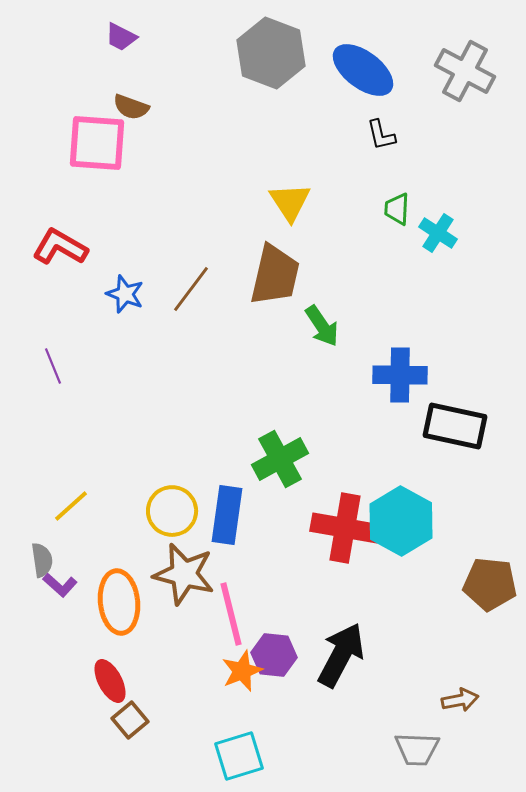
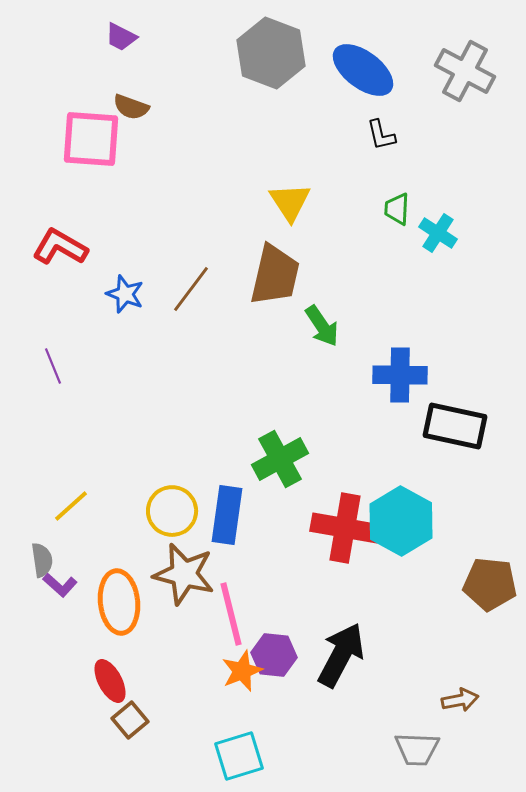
pink square: moved 6 px left, 4 px up
